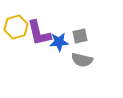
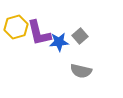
gray square: rotated 28 degrees counterclockwise
gray semicircle: moved 1 px left, 11 px down
